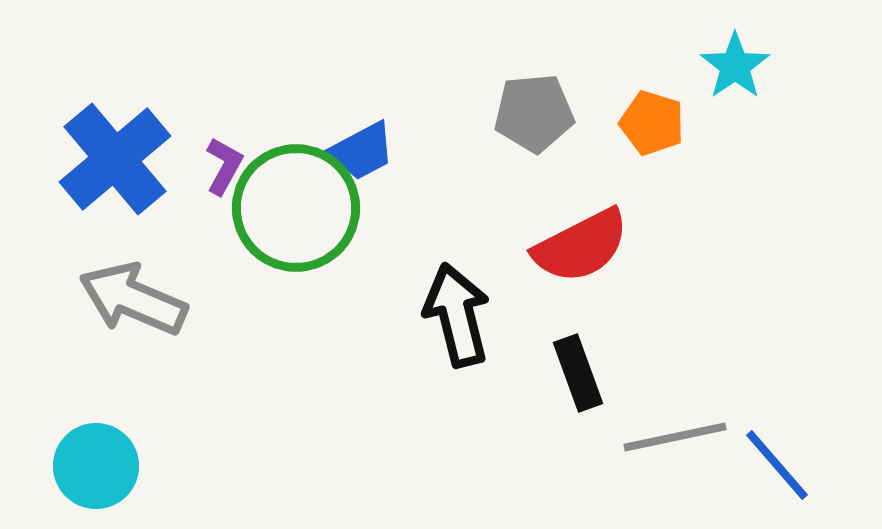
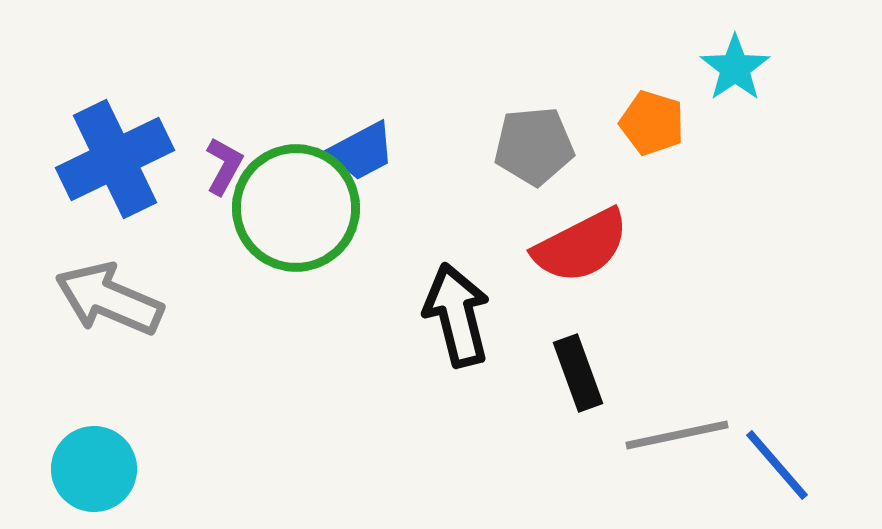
cyan star: moved 2 px down
gray pentagon: moved 33 px down
blue cross: rotated 14 degrees clockwise
gray arrow: moved 24 px left
gray line: moved 2 px right, 2 px up
cyan circle: moved 2 px left, 3 px down
